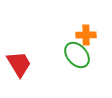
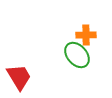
red trapezoid: moved 13 px down
